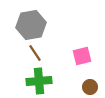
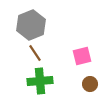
gray hexagon: rotated 12 degrees counterclockwise
green cross: moved 1 px right
brown circle: moved 3 px up
